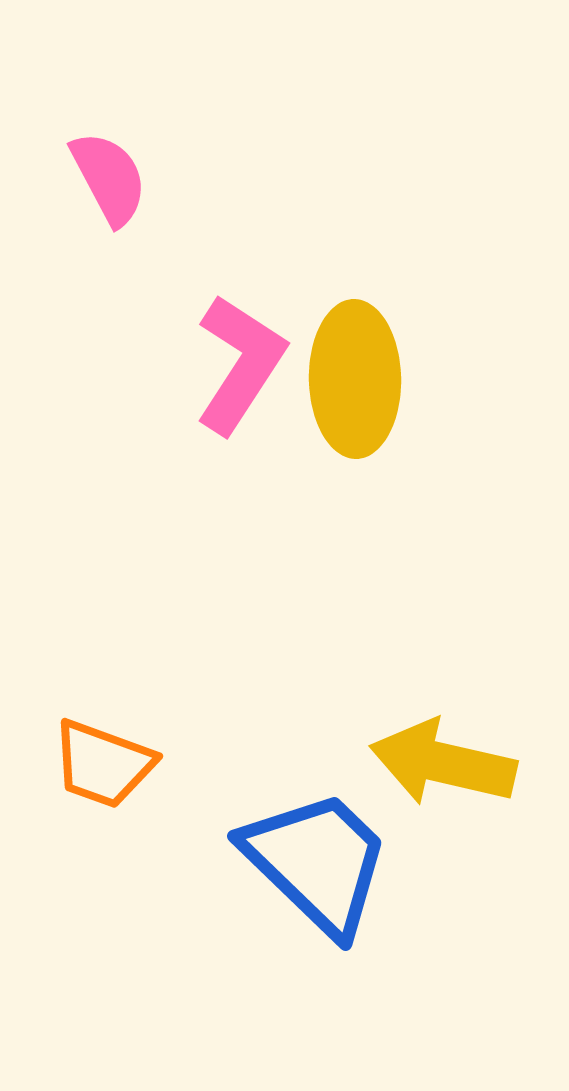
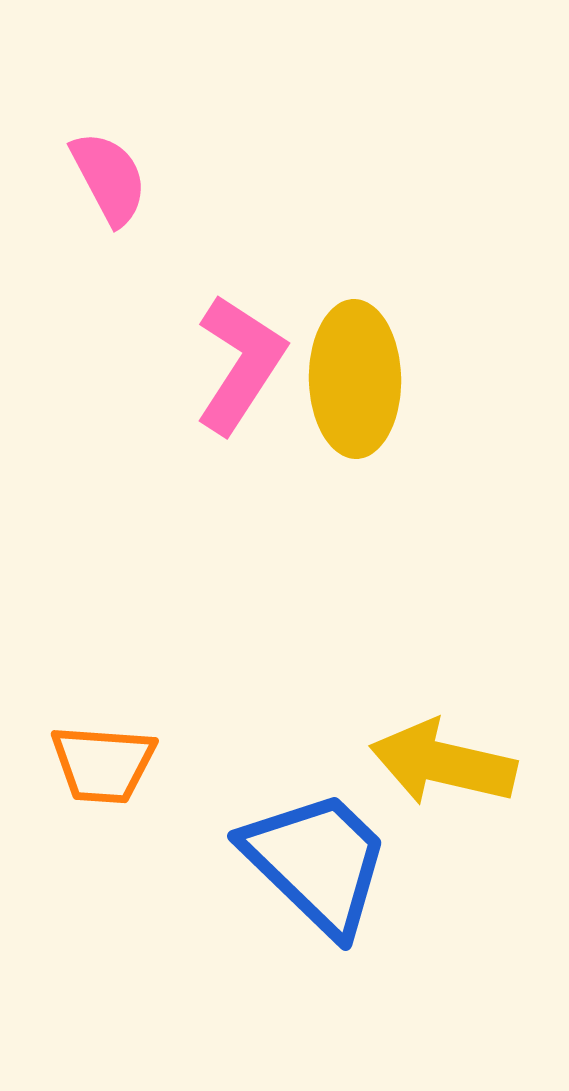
orange trapezoid: rotated 16 degrees counterclockwise
